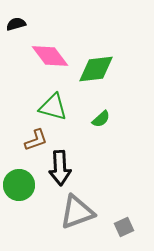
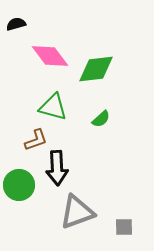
black arrow: moved 3 px left
gray square: rotated 24 degrees clockwise
